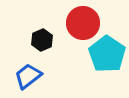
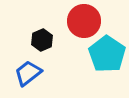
red circle: moved 1 px right, 2 px up
blue trapezoid: moved 3 px up
